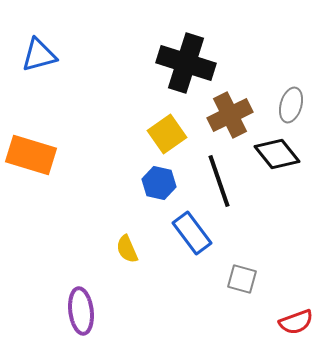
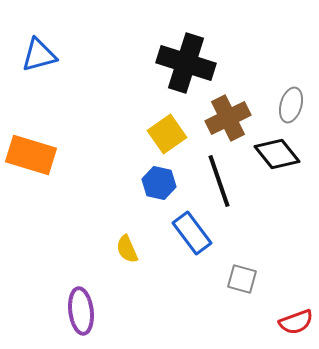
brown cross: moved 2 px left, 3 px down
